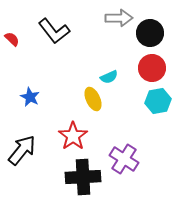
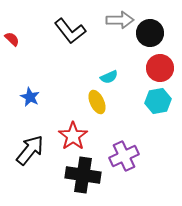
gray arrow: moved 1 px right, 2 px down
black L-shape: moved 16 px right
red circle: moved 8 px right
yellow ellipse: moved 4 px right, 3 px down
black arrow: moved 8 px right
purple cross: moved 3 px up; rotated 32 degrees clockwise
black cross: moved 2 px up; rotated 12 degrees clockwise
